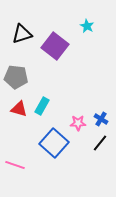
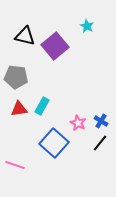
black triangle: moved 3 px right, 2 px down; rotated 30 degrees clockwise
purple square: rotated 12 degrees clockwise
red triangle: rotated 24 degrees counterclockwise
blue cross: moved 2 px down
pink star: rotated 28 degrees clockwise
